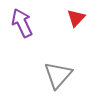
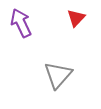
purple arrow: moved 1 px left
